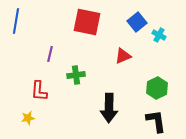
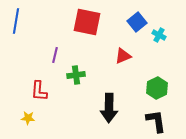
purple line: moved 5 px right, 1 px down
yellow star: rotated 16 degrees clockwise
